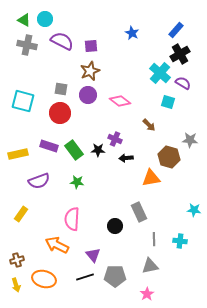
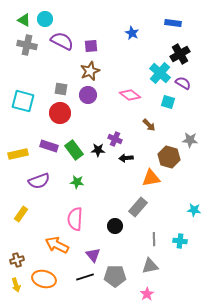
blue rectangle at (176, 30): moved 3 px left, 7 px up; rotated 56 degrees clockwise
pink diamond at (120, 101): moved 10 px right, 6 px up
gray rectangle at (139, 212): moved 1 px left, 5 px up; rotated 66 degrees clockwise
pink semicircle at (72, 219): moved 3 px right
